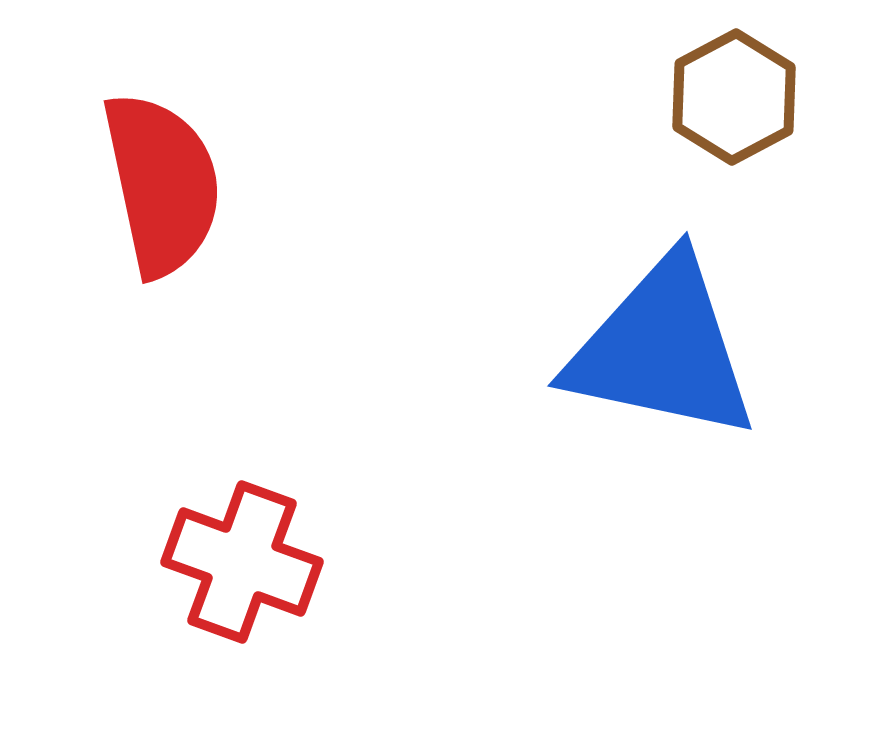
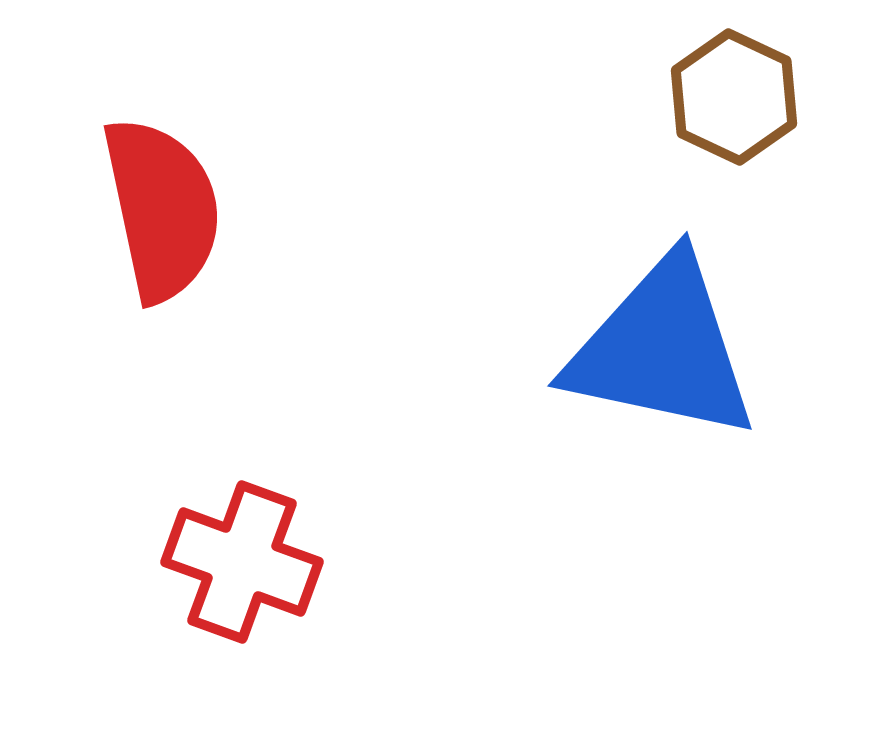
brown hexagon: rotated 7 degrees counterclockwise
red semicircle: moved 25 px down
